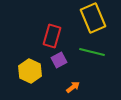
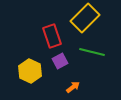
yellow rectangle: moved 8 px left; rotated 68 degrees clockwise
red rectangle: rotated 35 degrees counterclockwise
purple square: moved 1 px right, 1 px down
